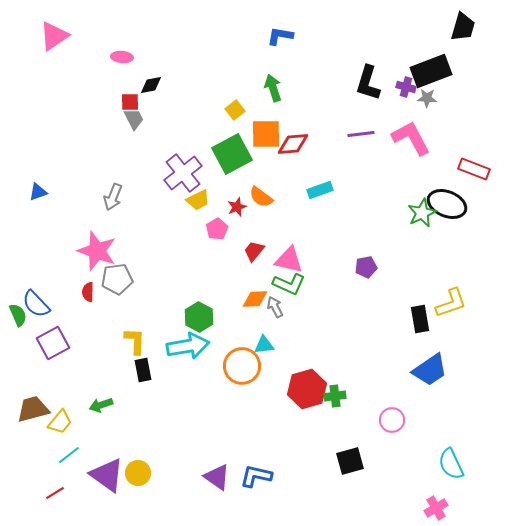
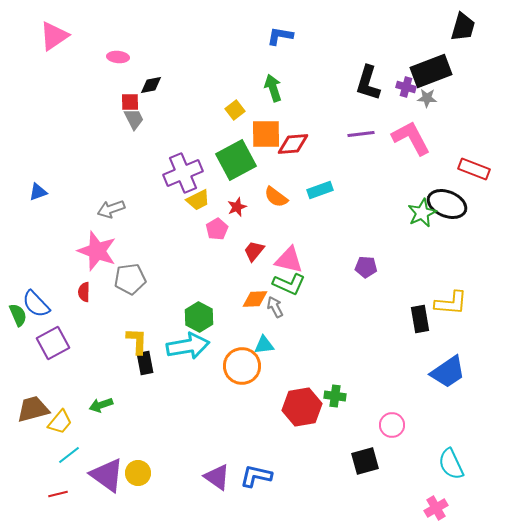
pink ellipse at (122, 57): moved 4 px left
green square at (232, 154): moved 4 px right, 6 px down
purple cross at (183, 173): rotated 15 degrees clockwise
gray arrow at (113, 197): moved 2 px left, 12 px down; rotated 48 degrees clockwise
orange semicircle at (261, 197): moved 15 px right
purple pentagon at (366, 267): rotated 15 degrees clockwise
gray pentagon at (117, 279): moved 13 px right
red semicircle at (88, 292): moved 4 px left
yellow L-shape at (451, 303): rotated 24 degrees clockwise
yellow L-shape at (135, 341): moved 2 px right
black rectangle at (143, 370): moved 2 px right, 7 px up
blue trapezoid at (430, 370): moved 18 px right, 2 px down
red hexagon at (307, 389): moved 5 px left, 18 px down; rotated 6 degrees clockwise
green cross at (335, 396): rotated 15 degrees clockwise
pink circle at (392, 420): moved 5 px down
black square at (350, 461): moved 15 px right
red line at (55, 493): moved 3 px right, 1 px down; rotated 18 degrees clockwise
